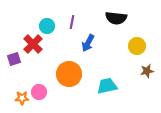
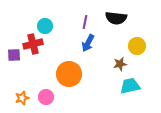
purple line: moved 13 px right
cyan circle: moved 2 px left
red cross: rotated 30 degrees clockwise
purple square: moved 4 px up; rotated 16 degrees clockwise
brown star: moved 27 px left, 7 px up
cyan trapezoid: moved 23 px right
pink circle: moved 7 px right, 5 px down
orange star: rotated 16 degrees counterclockwise
